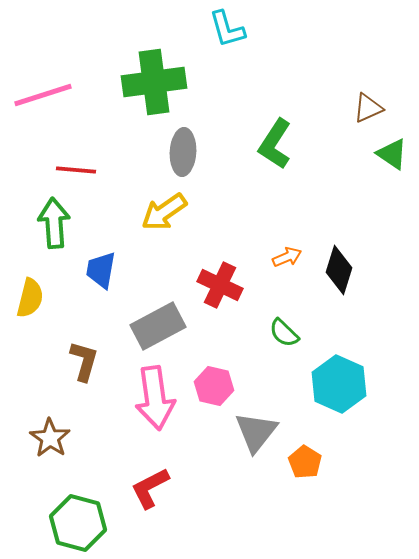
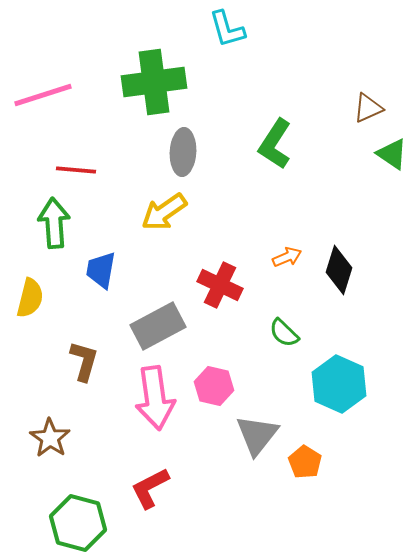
gray triangle: moved 1 px right, 3 px down
